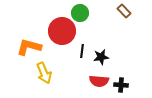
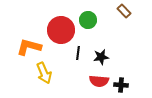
green circle: moved 8 px right, 7 px down
red circle: moved 1 px left, 1 px up
black line: moved 4 px left, 2 px down
